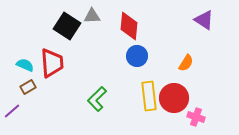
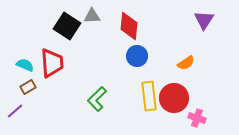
purple triangle: rotated 30 degrees clockwise
orange semicircle: rotated 24 degrees clockwise
purple line: moved 3 px right
pink cross: moved 1 px right, 1 px down
